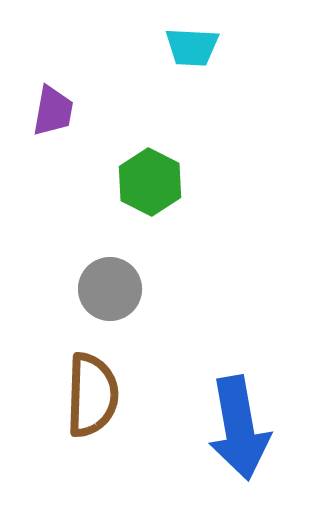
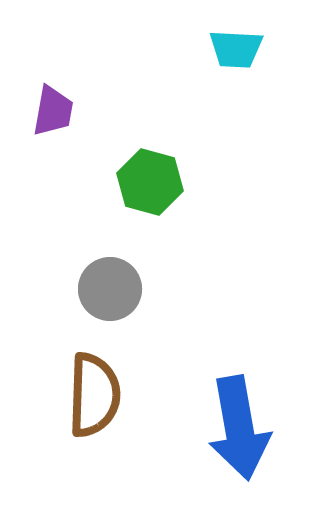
cyan trapezoid: moved 44 px right, 2 px down
green hexagon: rotated 12 degrees counterclockwise
brown semicircle: moved 2 px right
